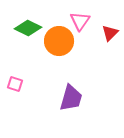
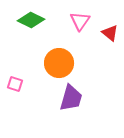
green diamond: moved 3 px right, 8 px up
red triangle: rotated 36 degrees counterclockwise
orange circle: moved 22 px down
